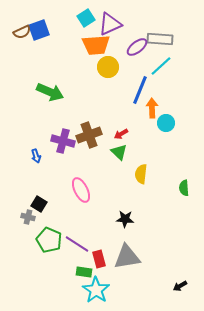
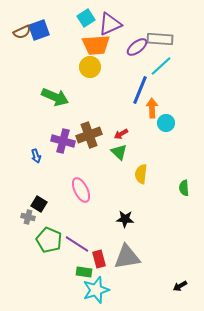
yellow circle: moved 18 px left
green arrow: moved 5 px right, 5 px down
cyan star: rotated 20 degrees clockwise
